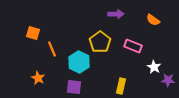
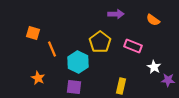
cyan hexagon: moved 1 px left
